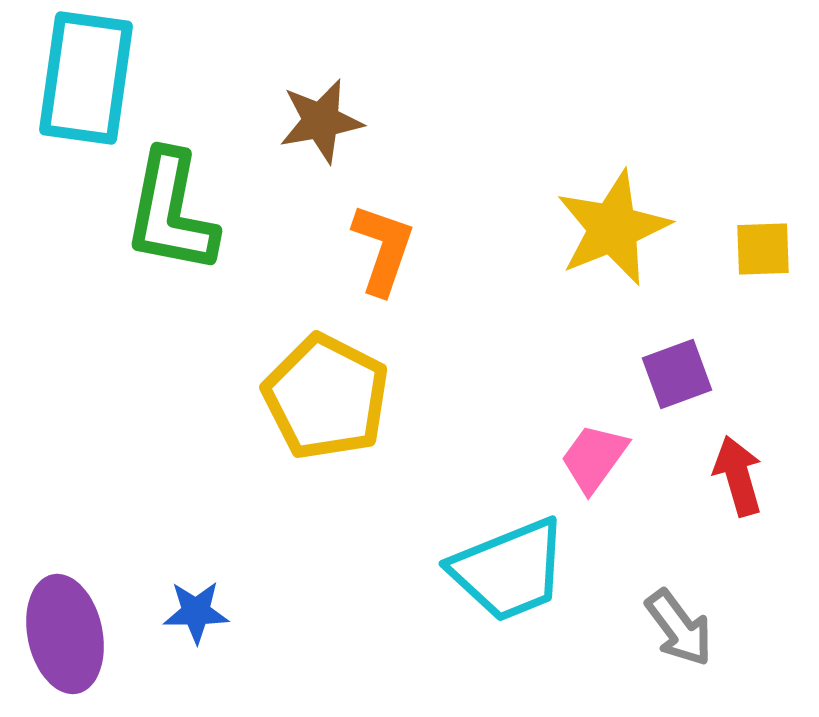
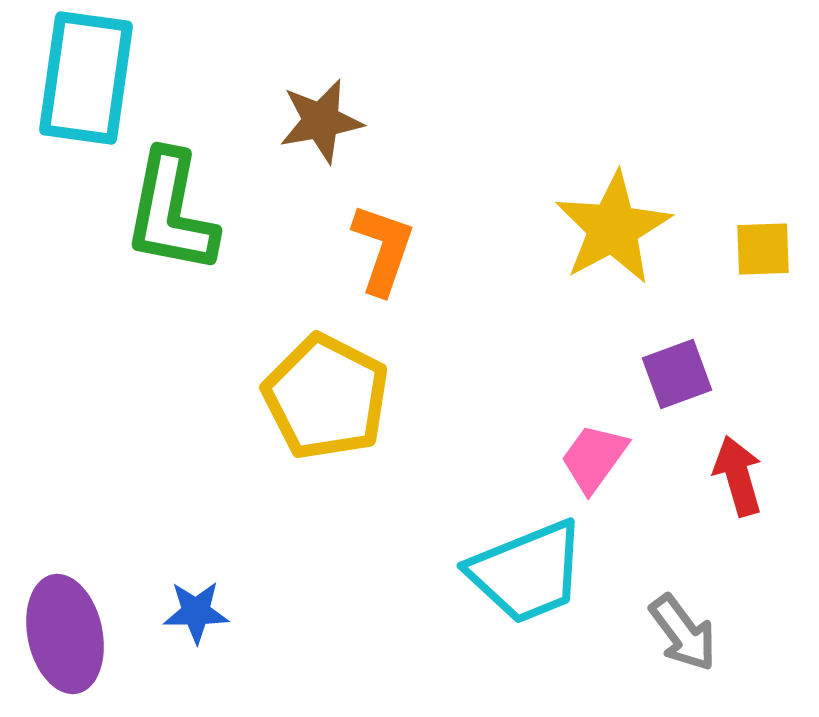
yellow star: rotated 6 degrees counterclockwise
cyan trapezoid: moved 18 px right, 2 px down
gray arrow: moved 4 px right, 5 px down
